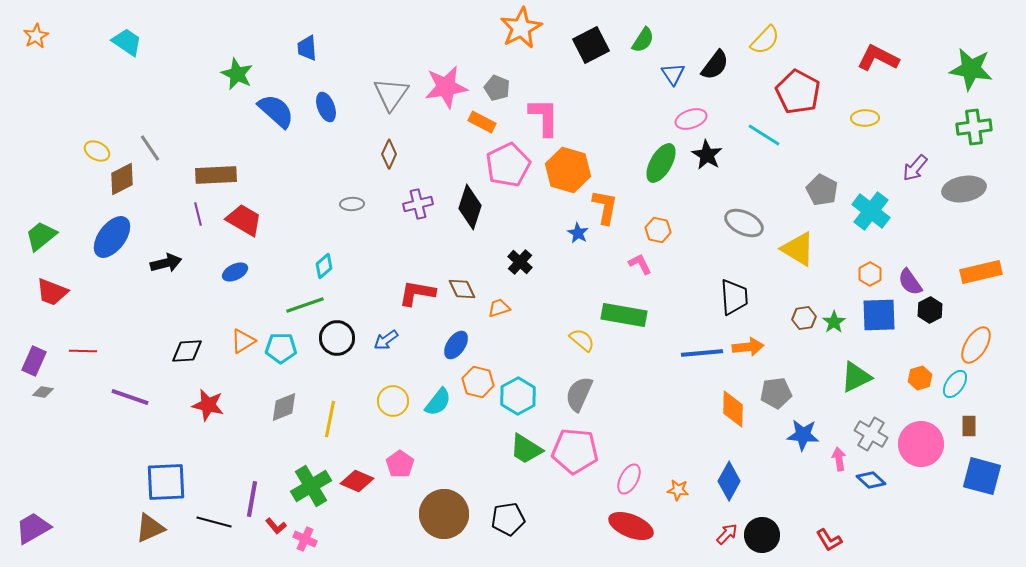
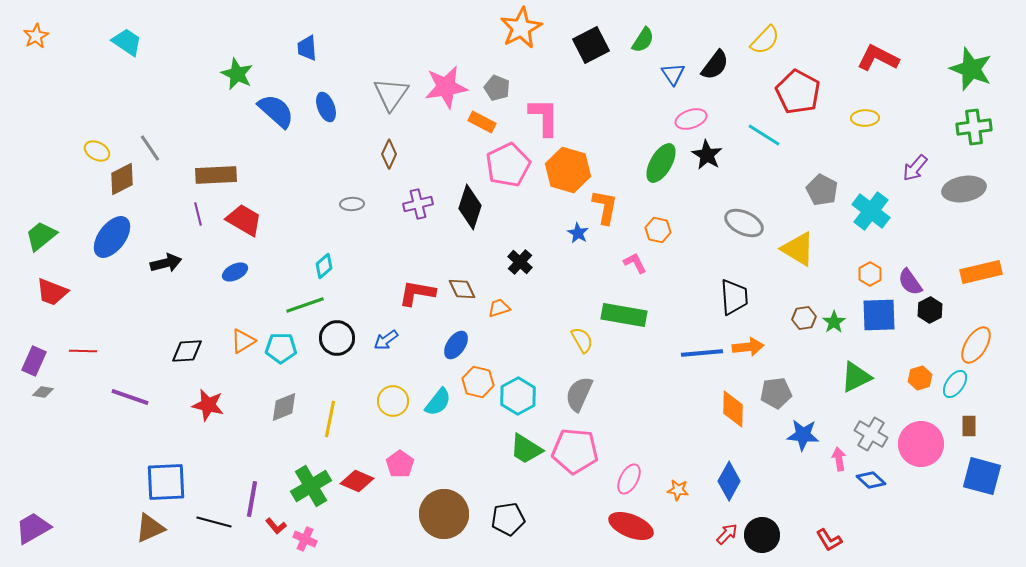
green star at (971, 69): rotated 12 degrees clockwise
pink L-shape at (640, 264): moved 5 px left, 1 px up
yellow semicircle at (582, 340): rotated 20 degrees clockwise
